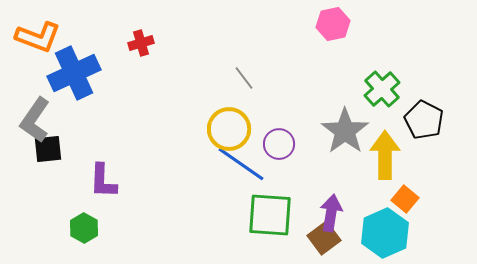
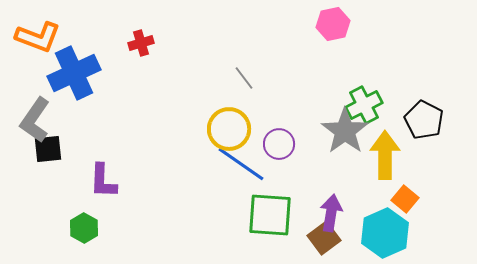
green cross: moved 18 px left, 16 px down; rotated 15 degrees clockwise
